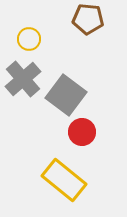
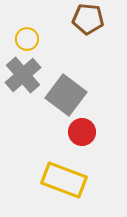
yellow circle: moved 2 px left
gray cross: moved 4 px up
yellow rectangle: rotated 18 degrees counterclockwise
